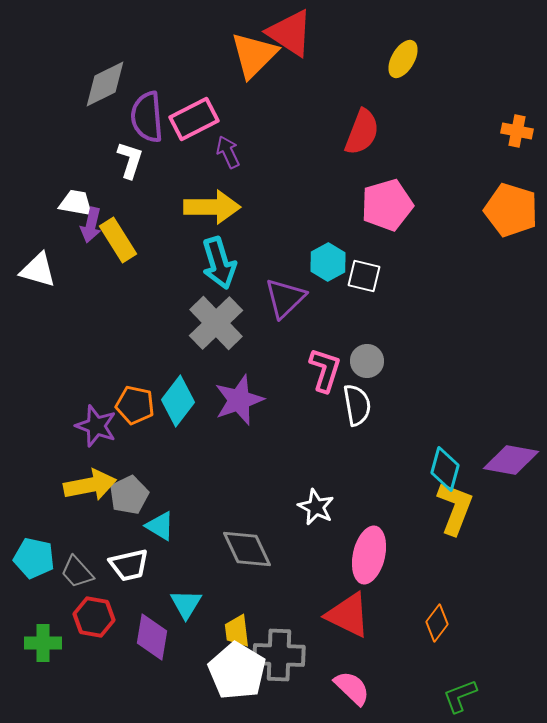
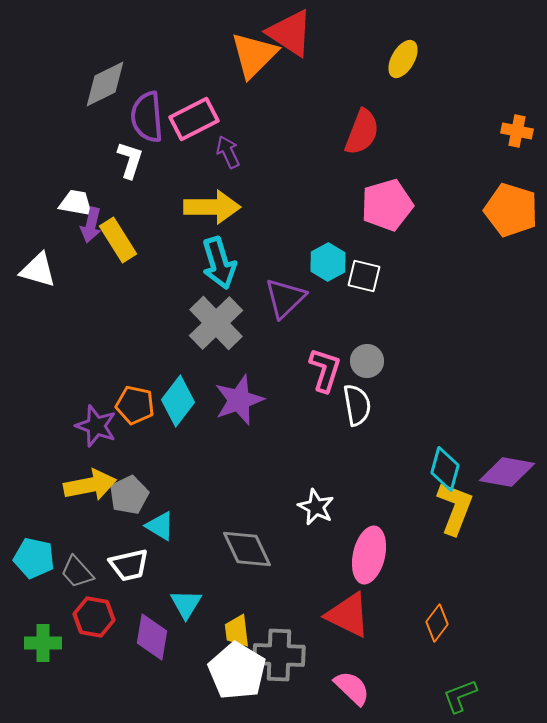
purple diamond at (511, 460): moved 4 px left, 12 px down
